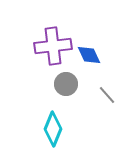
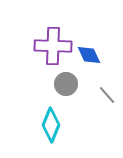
purple cross: rotated 9 degrees clockwise
cyan diamond: moved 2 px left, 4 px up
